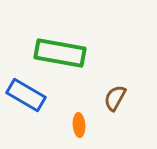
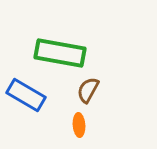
brown semicircle: moved 27 px left, 8 px up
